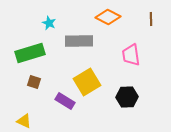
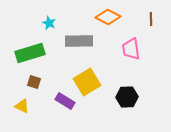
pink trapezoid: moved 6 px up
yellow triangle: moved 2 px left, 15 px up
